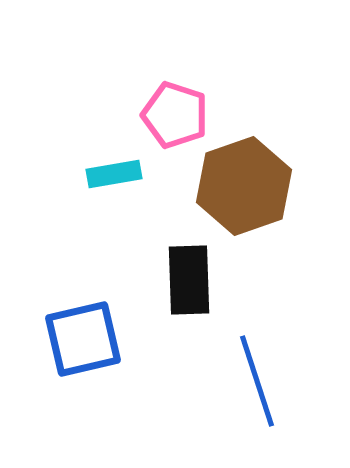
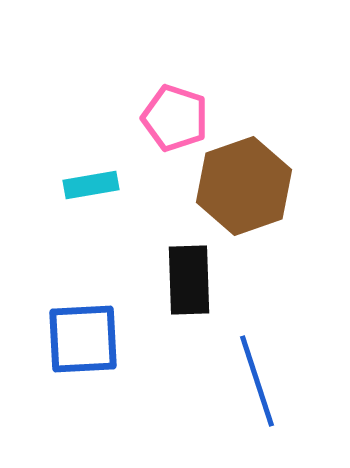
pink pentagon: moved 3 px down
cyan rectangle: moved 23 px left, 11 px down
blue square: rotated 10 degrees clockwise
